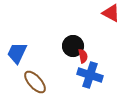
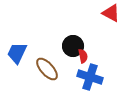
blue cross: moved 2 px down
brown ellipse: moved 12 px right, 13 px up
